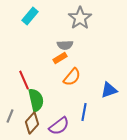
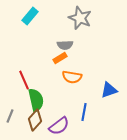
gray star: rotated 15 degrees counterclockwise
orange semicircle: rotated 60 degrees clockwise
brown diamond: moved 3 px right, 3 px up
